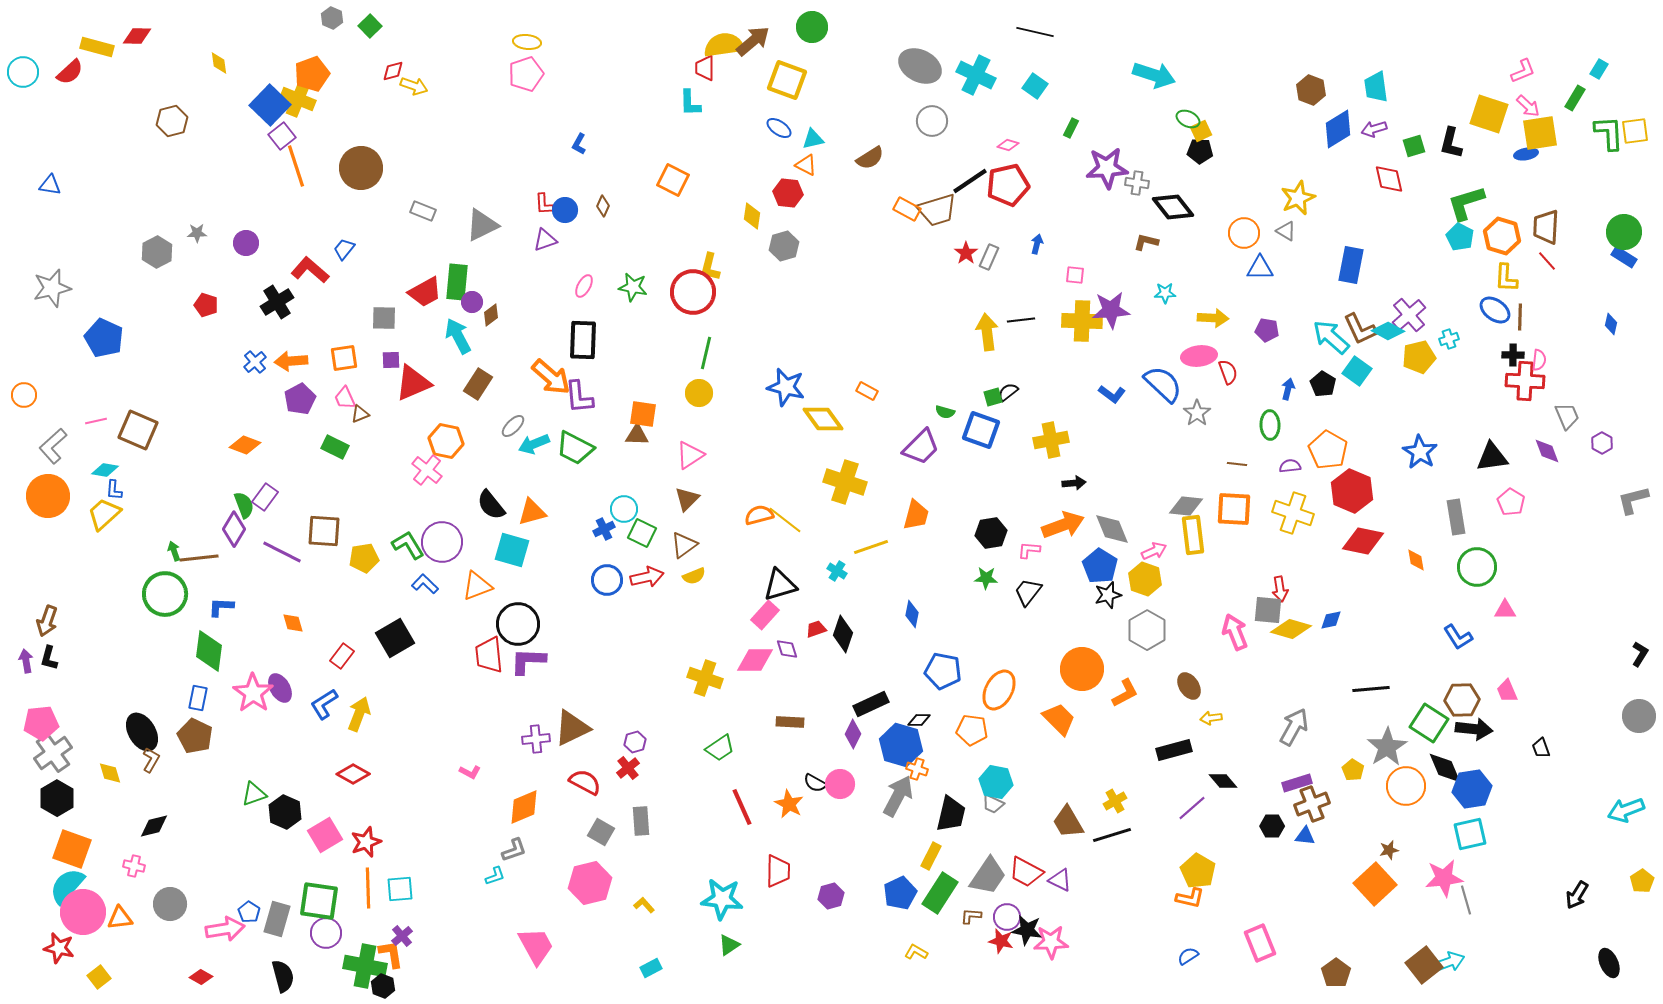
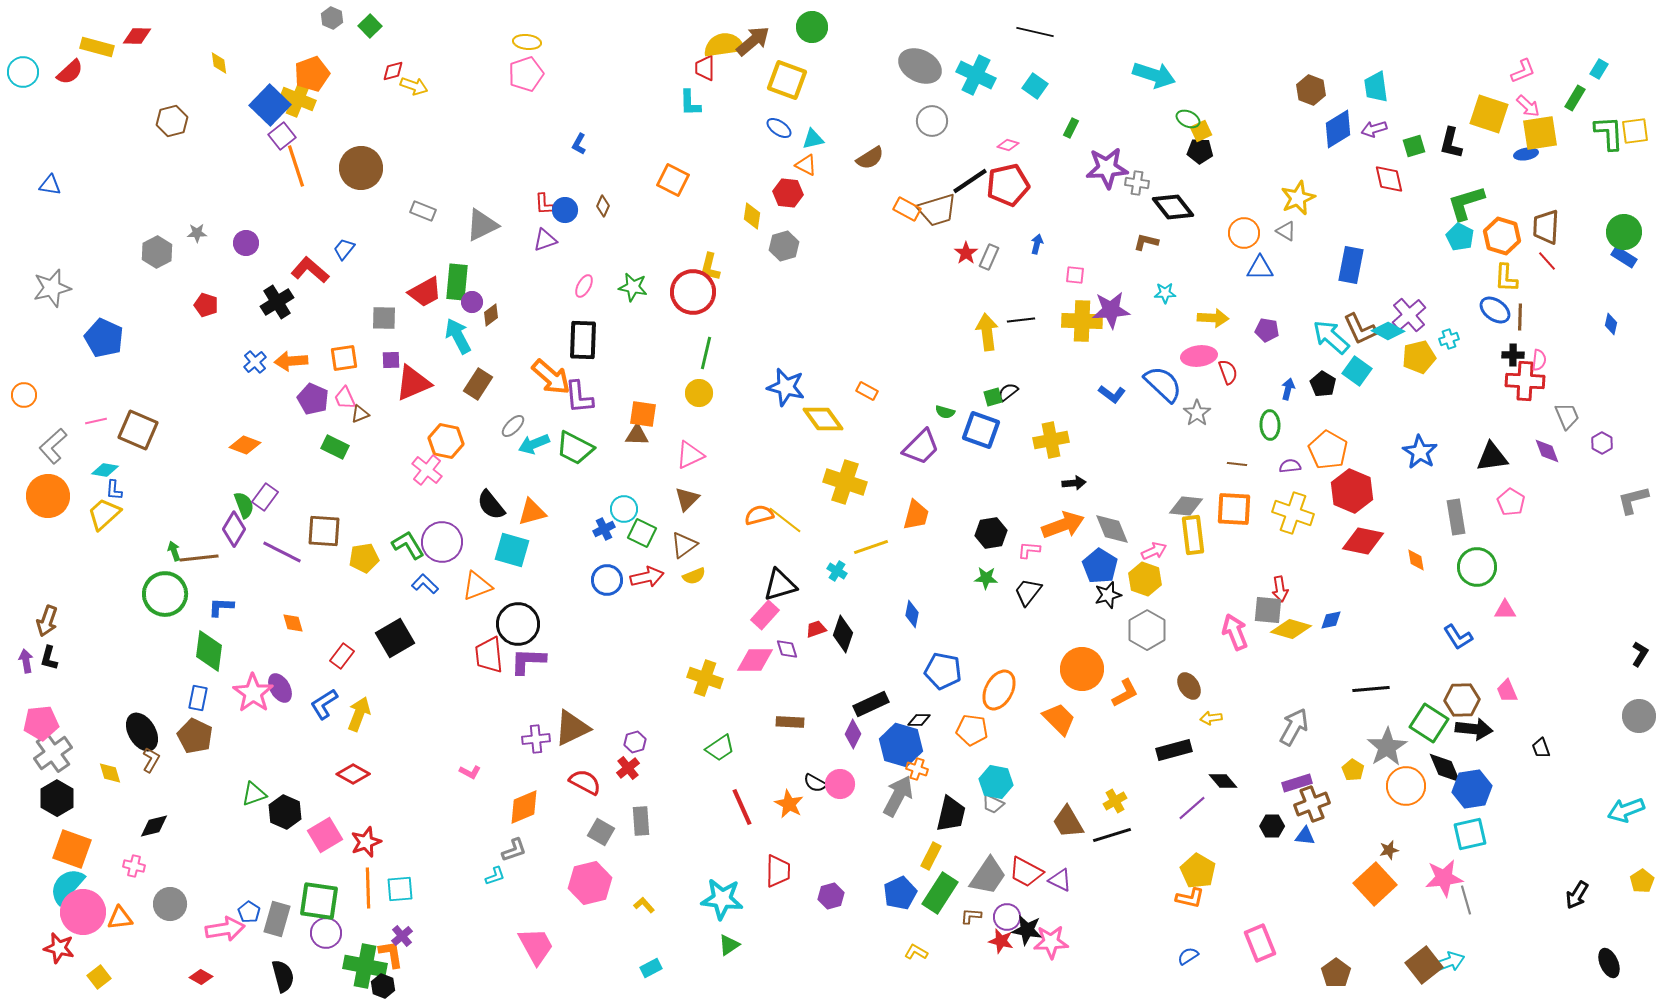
purple pentagon at (300, 399): moved 13 px right; rotated 20 degrees counterclockwise
pink triangle at (690, 455): rotated 8 degrees clockwise
